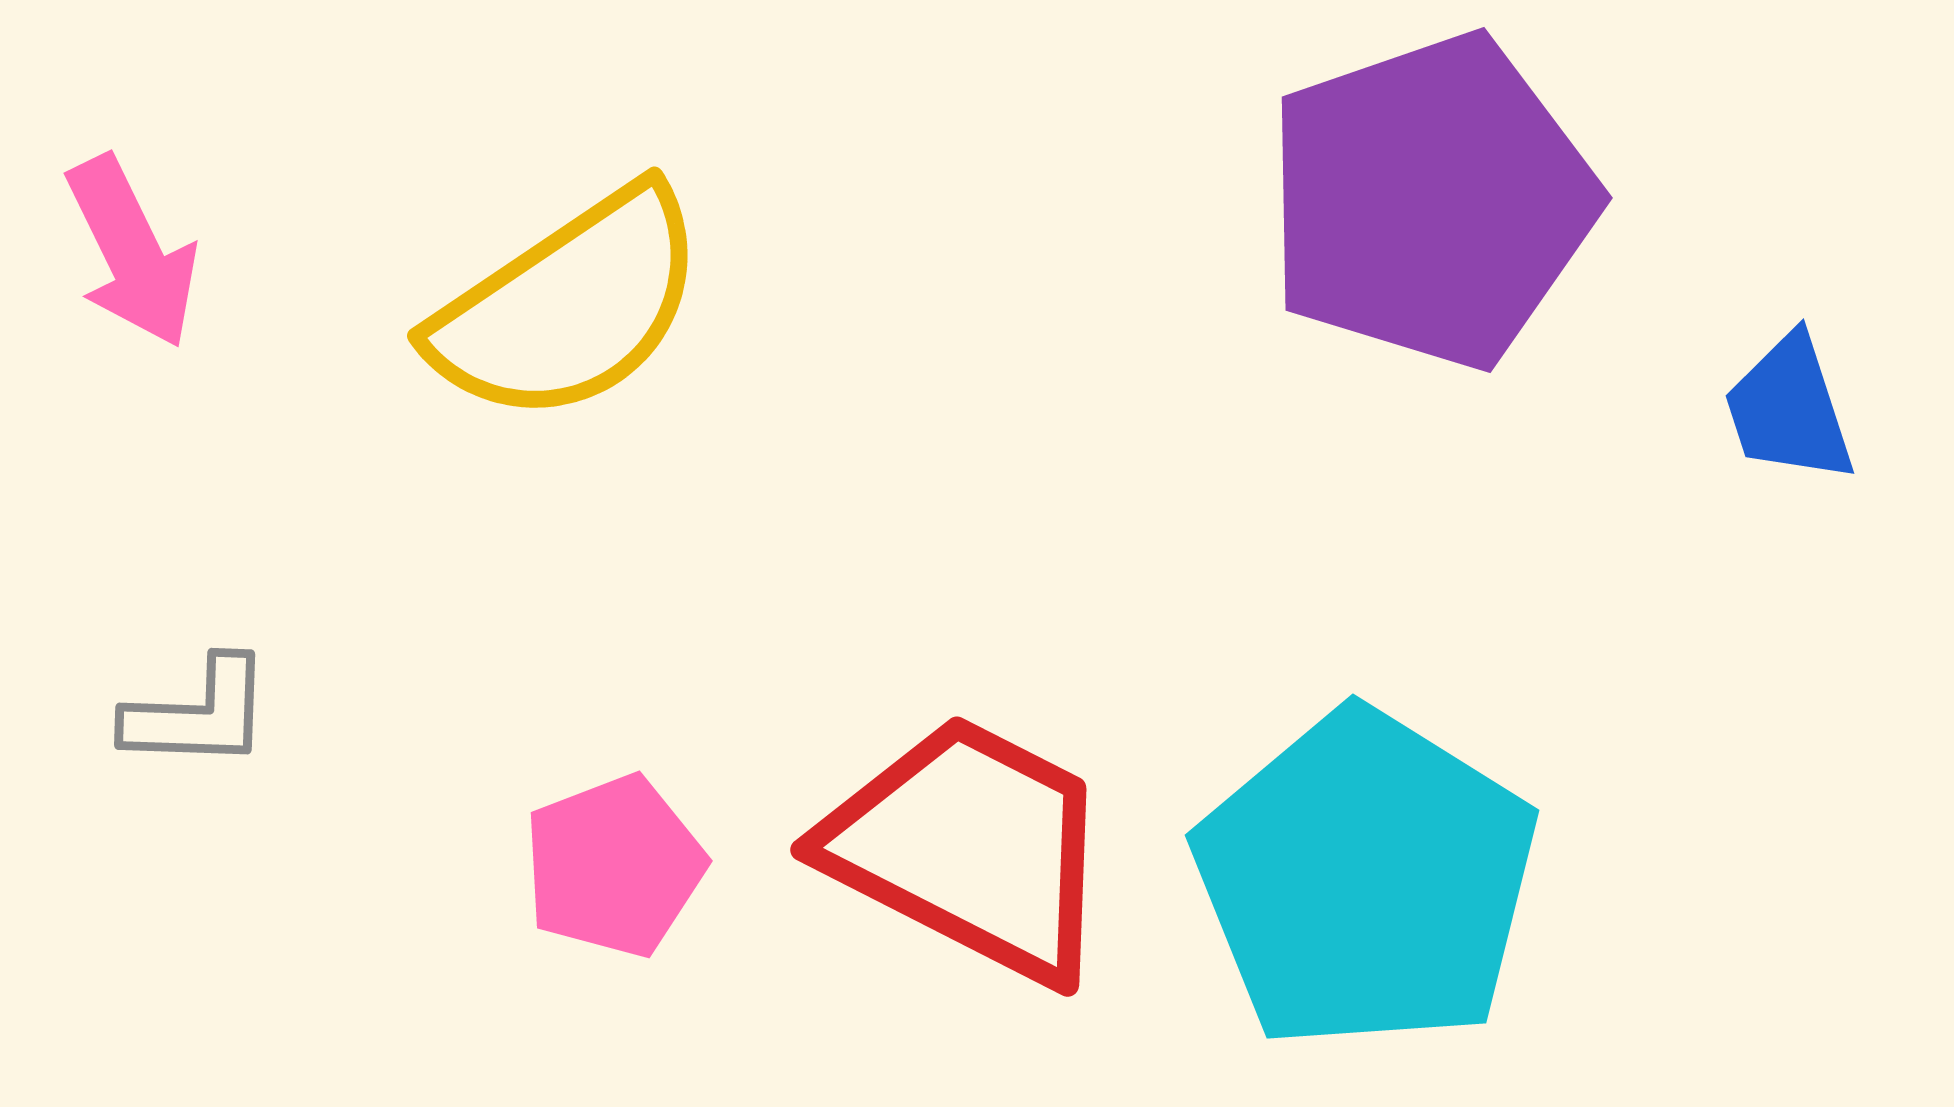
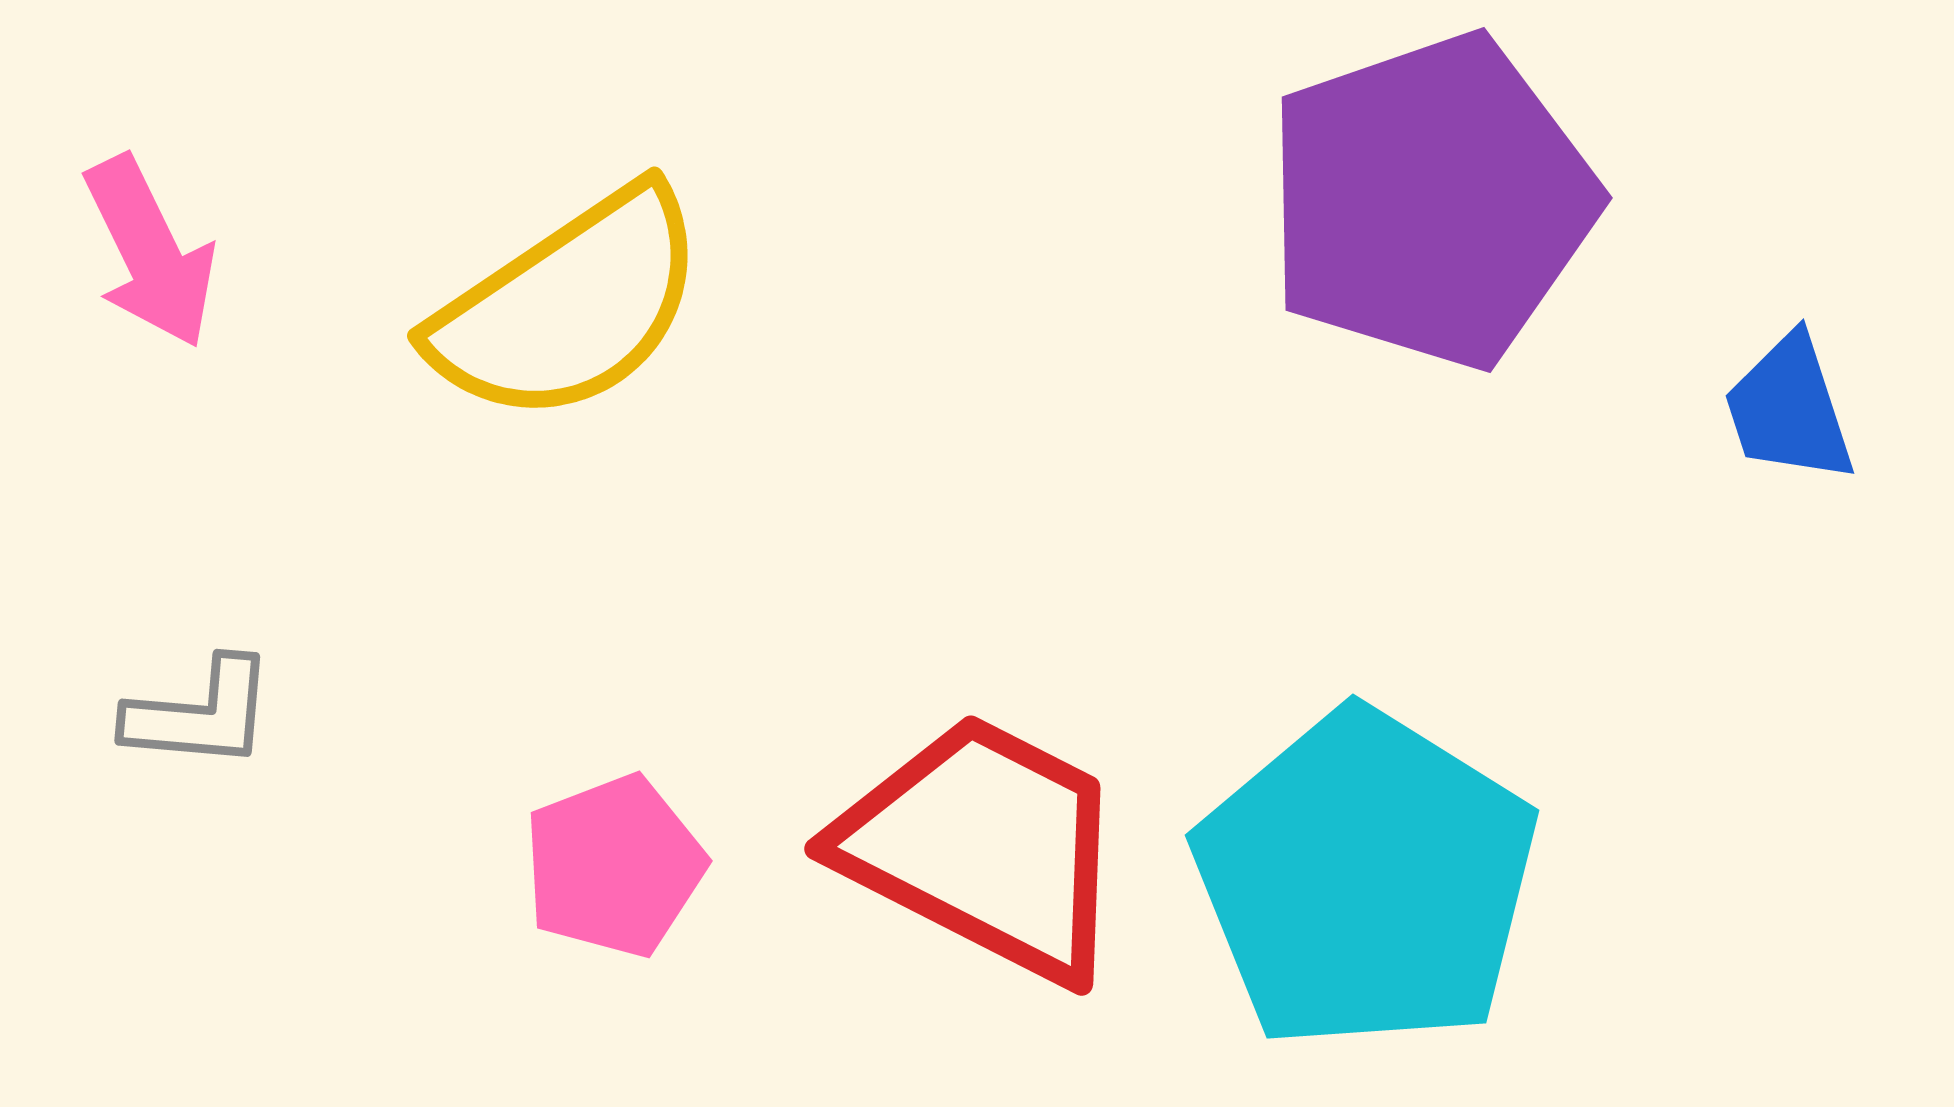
pink arrow: moved 18 px right
gray L-shape: moved 2 px right; rotated 3 degrees clockwise
red trapezoid: moved 14 px right, 1 px up
